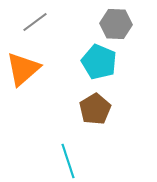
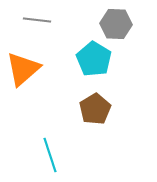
gray line: moved 2 px right, 2 px up; rotated 44 degrees clockwise
cyan pentagon: moved 5 px left, 3 px up; rotated 8 degrees clockwise
cyan line: moved 18 px left, 6 px up
